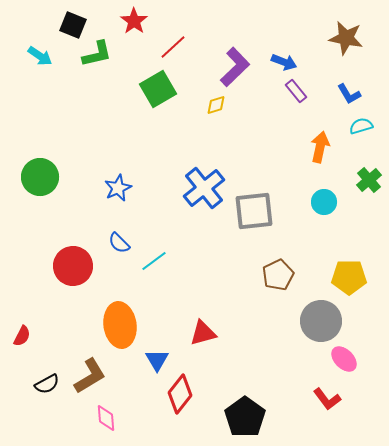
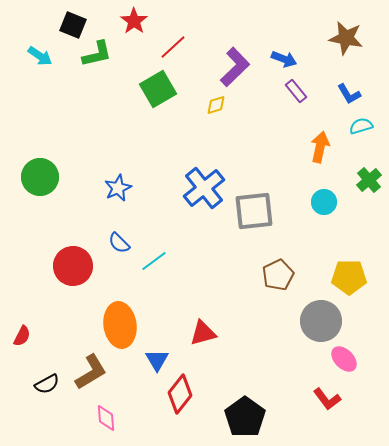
blue arrow: moved 3 px up
brown L-shape: moved 1 px right, 4 px up
